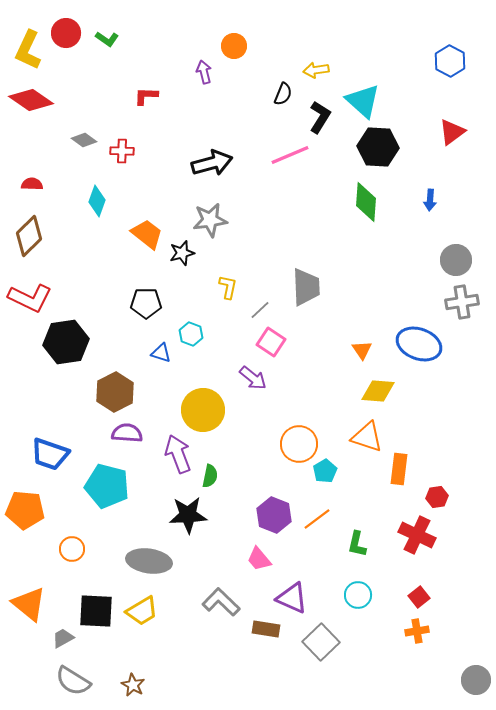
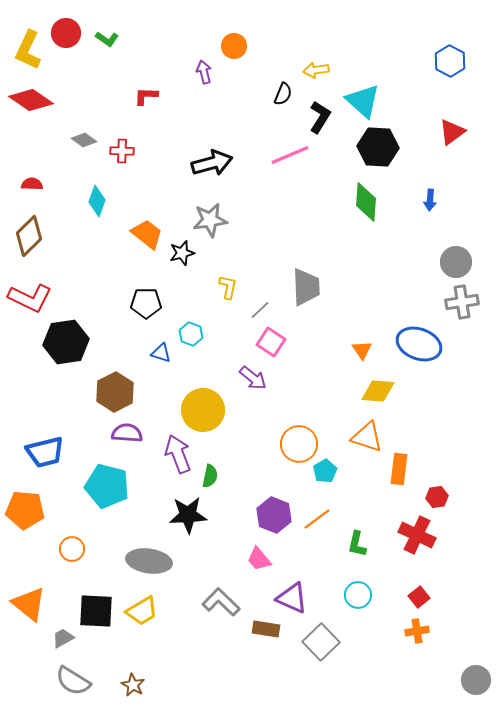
gray circle at (456, 260): moved 2 px down
blue trapezoid at (50, 454): moved 5 px left, 2 px up; rotated 33 degrees counterclockwise
